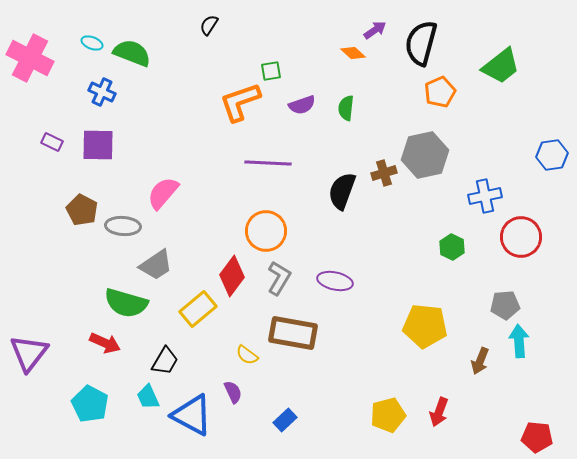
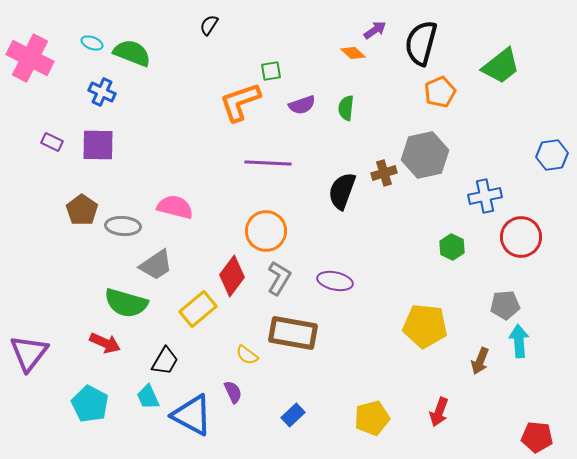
pink semicircle at (163, 193): moved 12 px right, 14 px down; rotated 63 degrees clockwise
brown pentagon at (82, 210): rotated 8 degrees clockwise
yellow pentagon at (388, 415): moved 16 px left, 3 px down
blue rectangle at (285, 420): moved 8 px right, 5 px up
